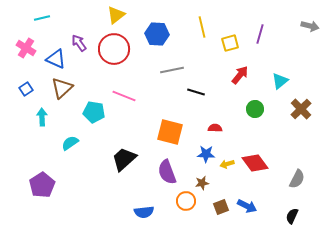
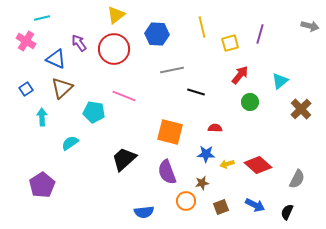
pink cross: moved 7 px up
green circle: moved 5 px left, 7 px up
red diamond: moved 3 px right, 2 px down; rotated 12 degrees counterclockwise
blue arrow: moved 8 px right, 1 px up
black semicircle: moved 5 px left, 4 px up
